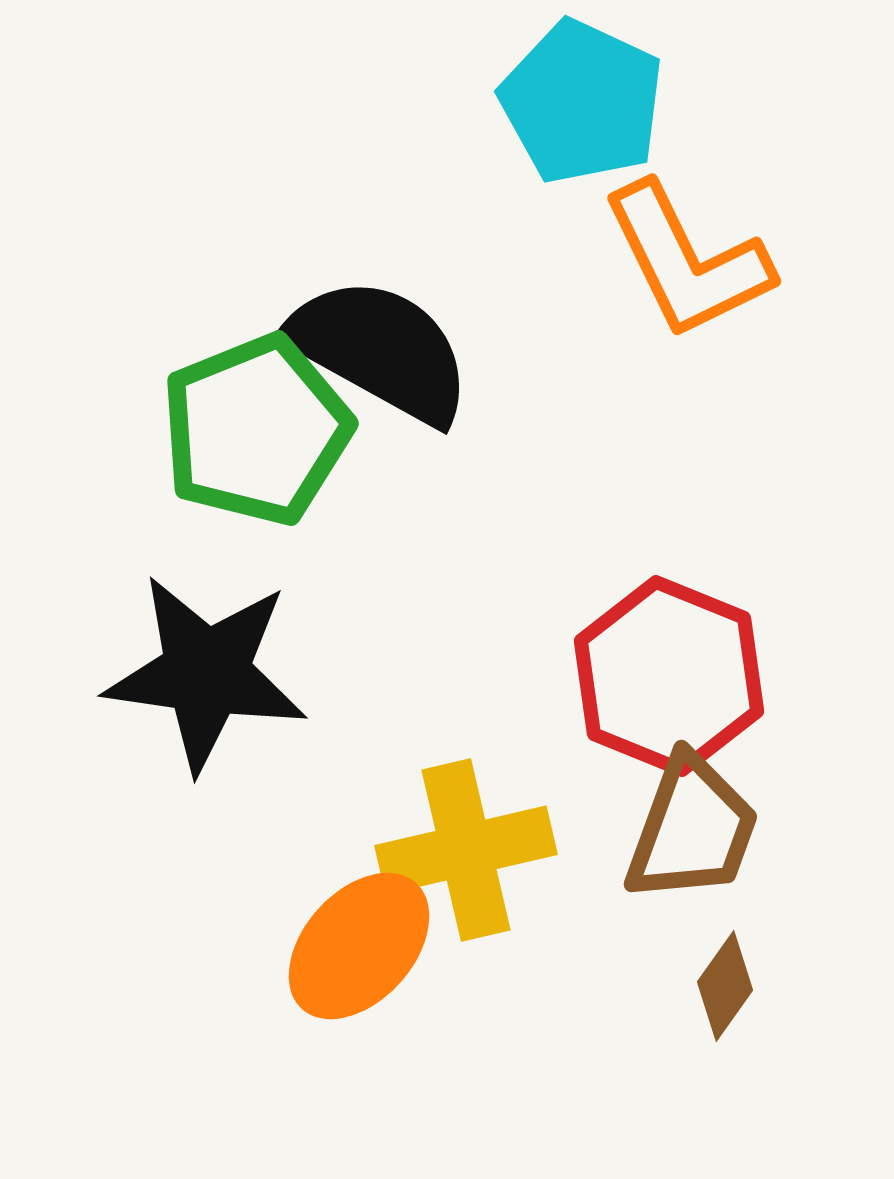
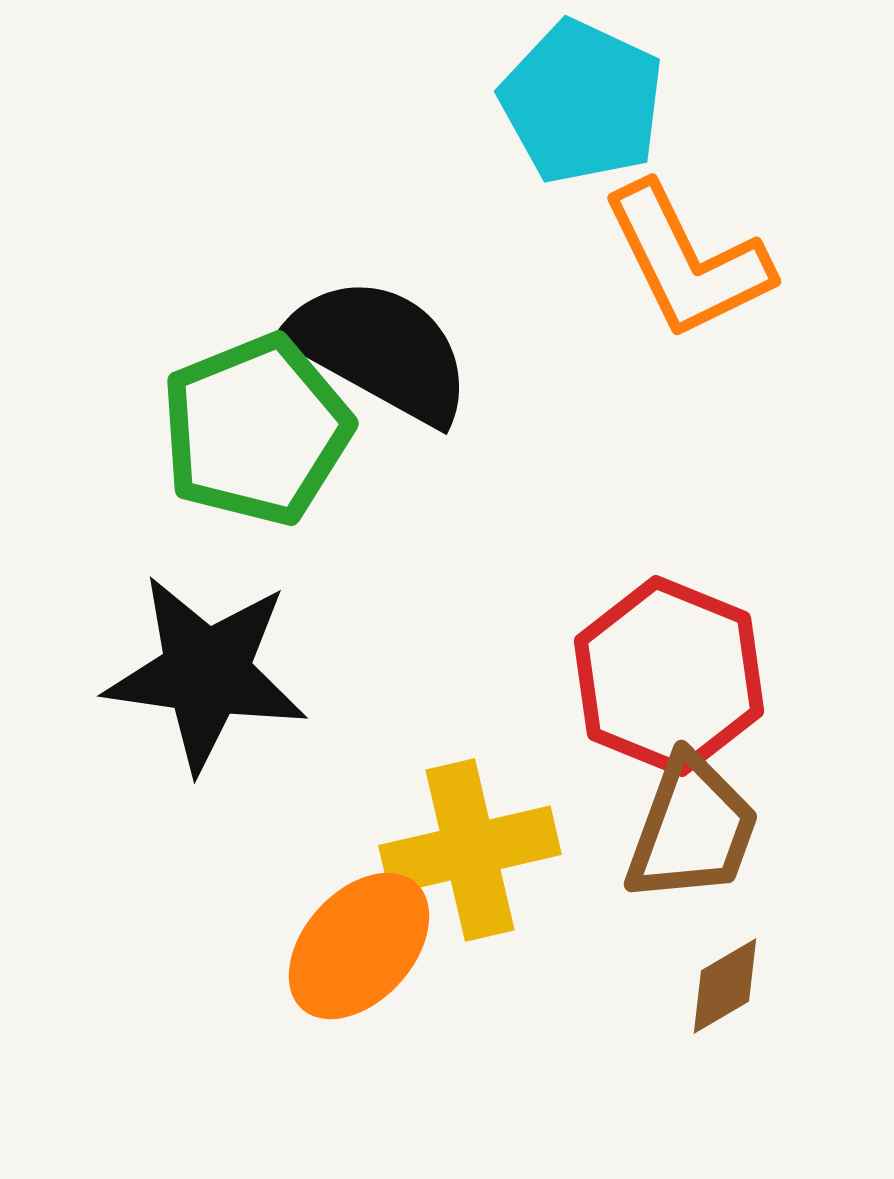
yellow cross: moved 4 px right
brown diamond: rotated 24 degrees clockwise
